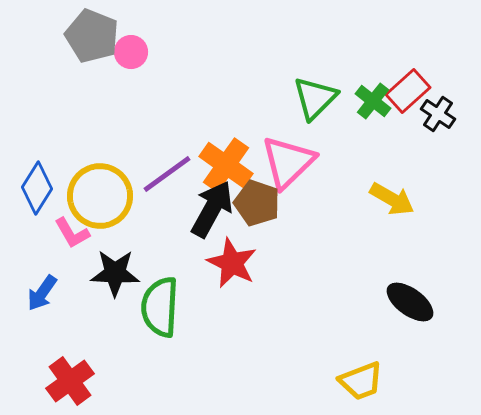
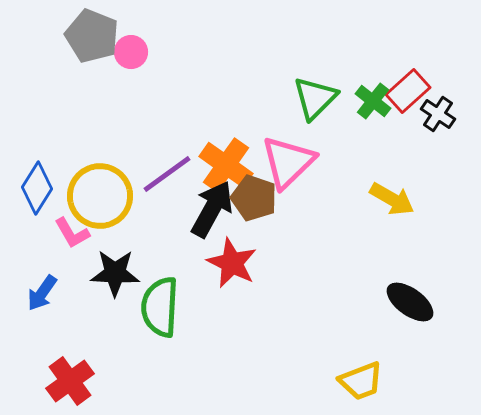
brown pentagon: moved 3 px left, 5 px up
